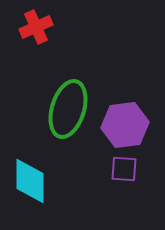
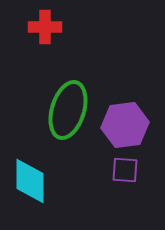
red cross: moved 9 px right; rotated 24 degrees clockwise
green ellipse: moved 1 px down
purple square: moved 1 px right, 1 px down
